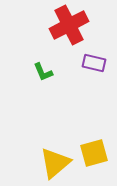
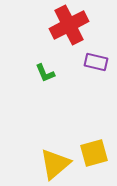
purple rectangle: moved 2 px right, 1 px up
green L-shape: moved 2 px right, 1 px down
yellow triangle: moved 1 px down
